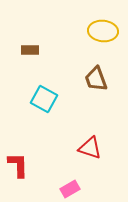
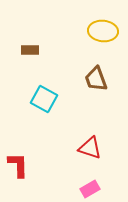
pink rectangle: moved 20 px right
